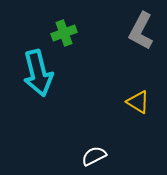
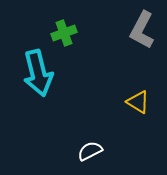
gray L-shape: moved 1 px right, 1 px up
white semicircle: moved 4 px left, 5 px up
